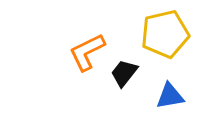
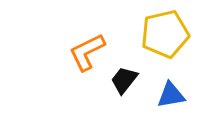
black trapezoid: moved 7 px down
blue triangle: moved 1 px right, 1 px up
